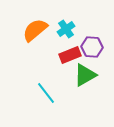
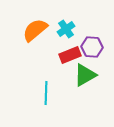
cyan line: rotated 40 degrees clockwise
